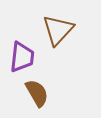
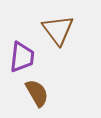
brown triangle: rotated 20 degrees counterclockwise
